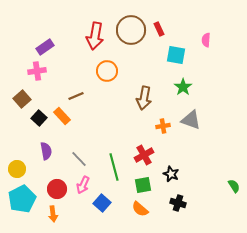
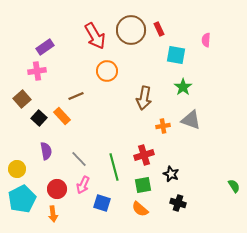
red arrow: rotated 40 degrees counterclockwise
red cross: rotated 12 degrees clockwise
blue square: rotated 24 degrees counterclockwise
